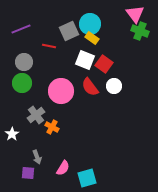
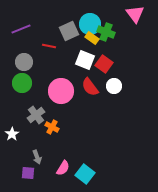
green cross: moved 34 px left, 1 px down
cyan square: moved 2 px left, 4 px up; rotated 36 degrees counterclockwise
